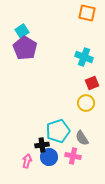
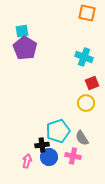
cyan square: rotated 24 degrees clockwise
